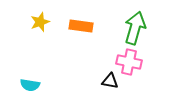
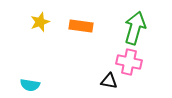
black triangle: moved 1 px left
